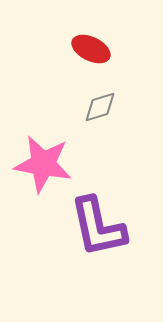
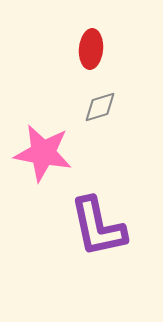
red ellipse: rotated 69 degrees clockwise
pink star: moved 11 px up
